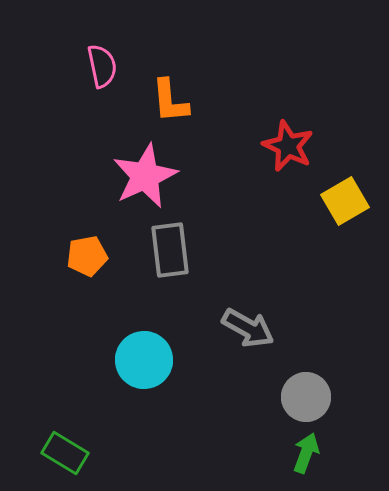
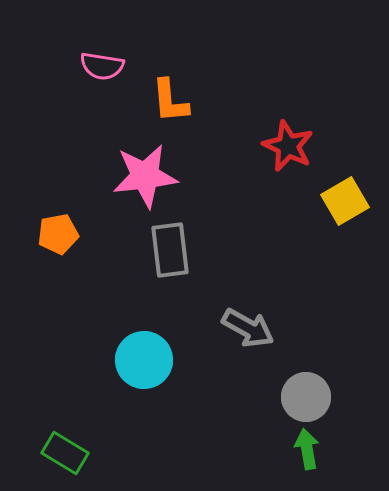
pink semicircle: rotated 111 degrees clockwise
pink star: rotated 18 degrees clockwise
orange pentagon: moved 29 px left, 22 px up
green arrow: moved 1 px right, 4 px up; rotated 30 degrees counterclockwise
